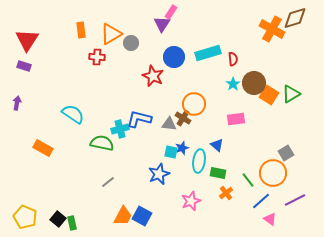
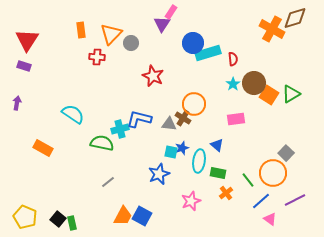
orange triangle at (111, 34): rotated 15 degrees counterclockwise
blue circle at (174, 57): moved 19 px right, 14 px up
gray square at (286, 153): rotated 14 degrees counterclockwise
